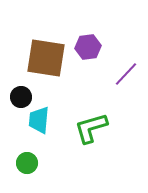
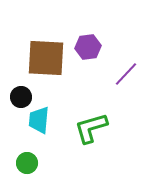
brown square: rotated 6 degrees counterclockwise
